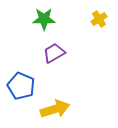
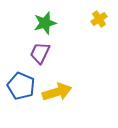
green star: moved 1 px right, 4 px down; rotated 15 degrees counterclockwise
purple trapezoid: moved 14 px left; rotated 35 degrees counterclockwise
yellow arrow: moved 2 px right, 17 px up
